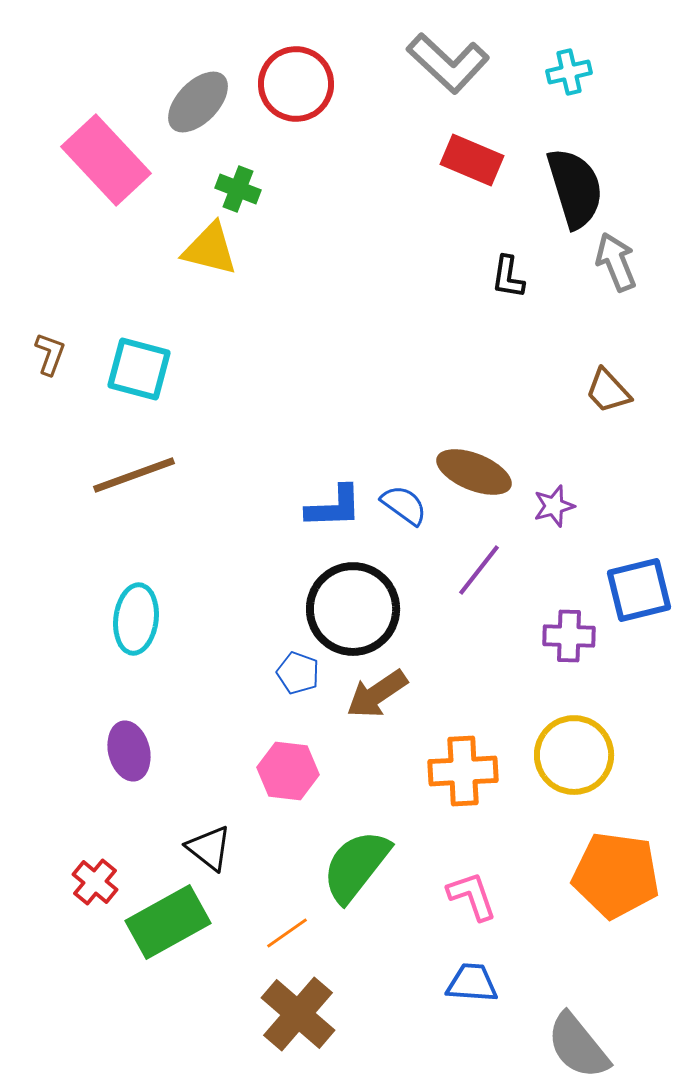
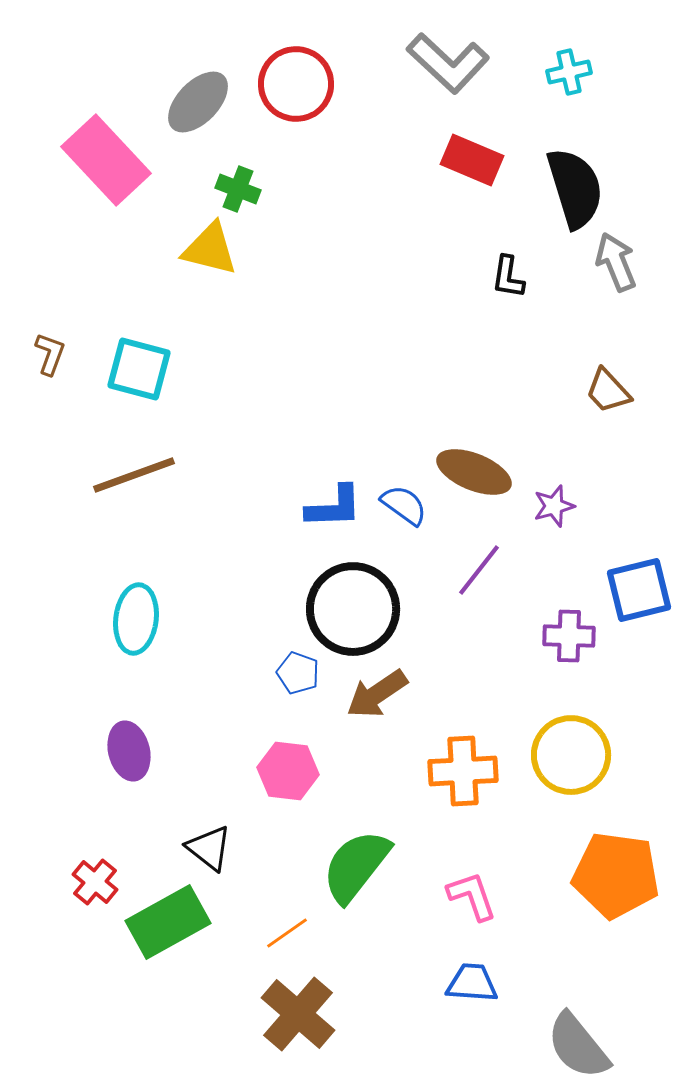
yellow circle: moved 3 px left
